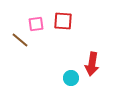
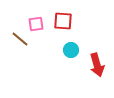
brown line: moved 1 px up
red arrow: moved 5 px right, 1 px down; rotated 25 degrees counterclockwise
cyan circle: moved 28 px up
